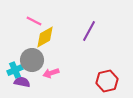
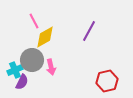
pink line: rotated 35 degrees clockwise
pink arrow: moved 6 px up; rotated 84 degrees counterclockwise
purple semicircle: rotated 105 degrees clockwise
